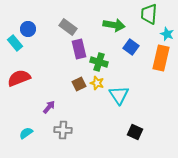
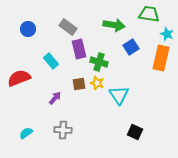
green trapezoid: rotated 95 degrees clockwise
cyan rectangle: moved 36 px right, 18 px down
blue square: rotated 21 degrees clockwise
brown square: rotated 16 degrees clockwise
purple arrow: moved 6 px right, 9 px up
